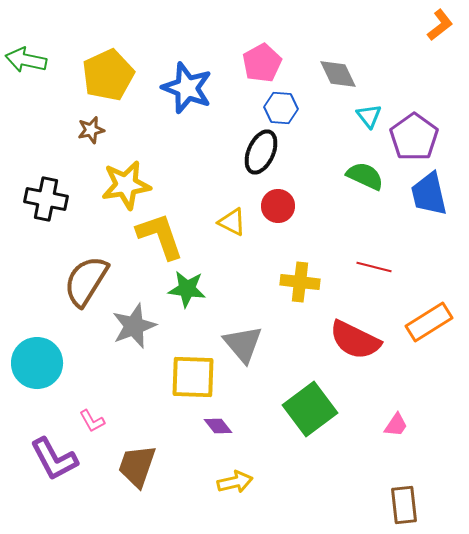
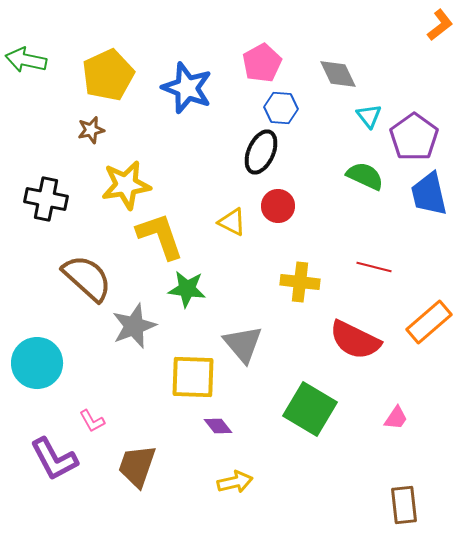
brown semicircle: moved 1 px right, 3 px up; rotated 100 degrees clockwise
orange rectangle: rotated 9 degrees counterclockwise
green square: rotated 22 degrees counterclockwise
pink trapezoid: moved 7 px up
